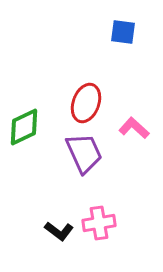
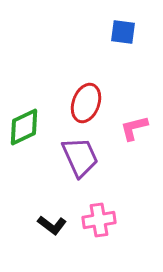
pink L-shape: rotated 56 degrees counterclockwise
purple trapezoid: moved 4 px left, 4 px down
pink cross: moved 3 px up
black L-shape: moved 7 px left, 6 px up
